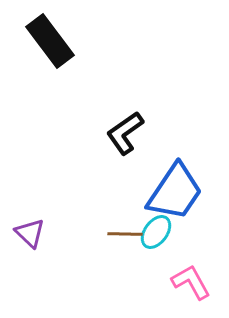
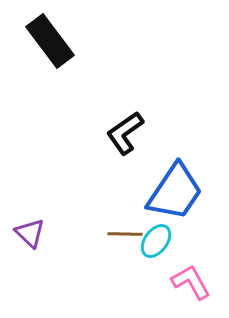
cyan ellipse: moved 9 px down
